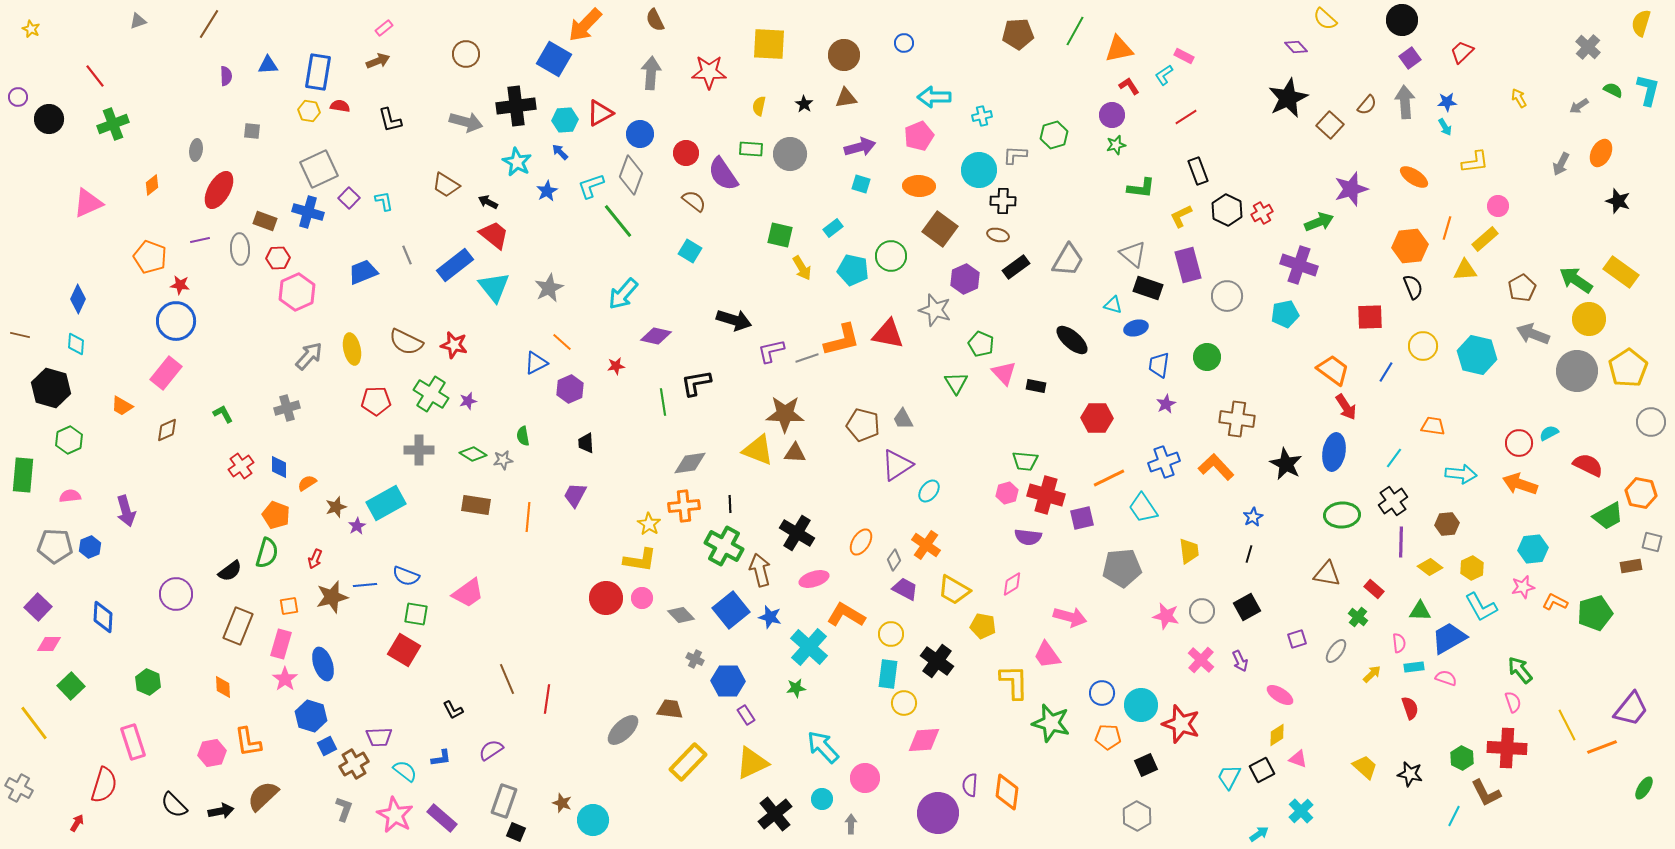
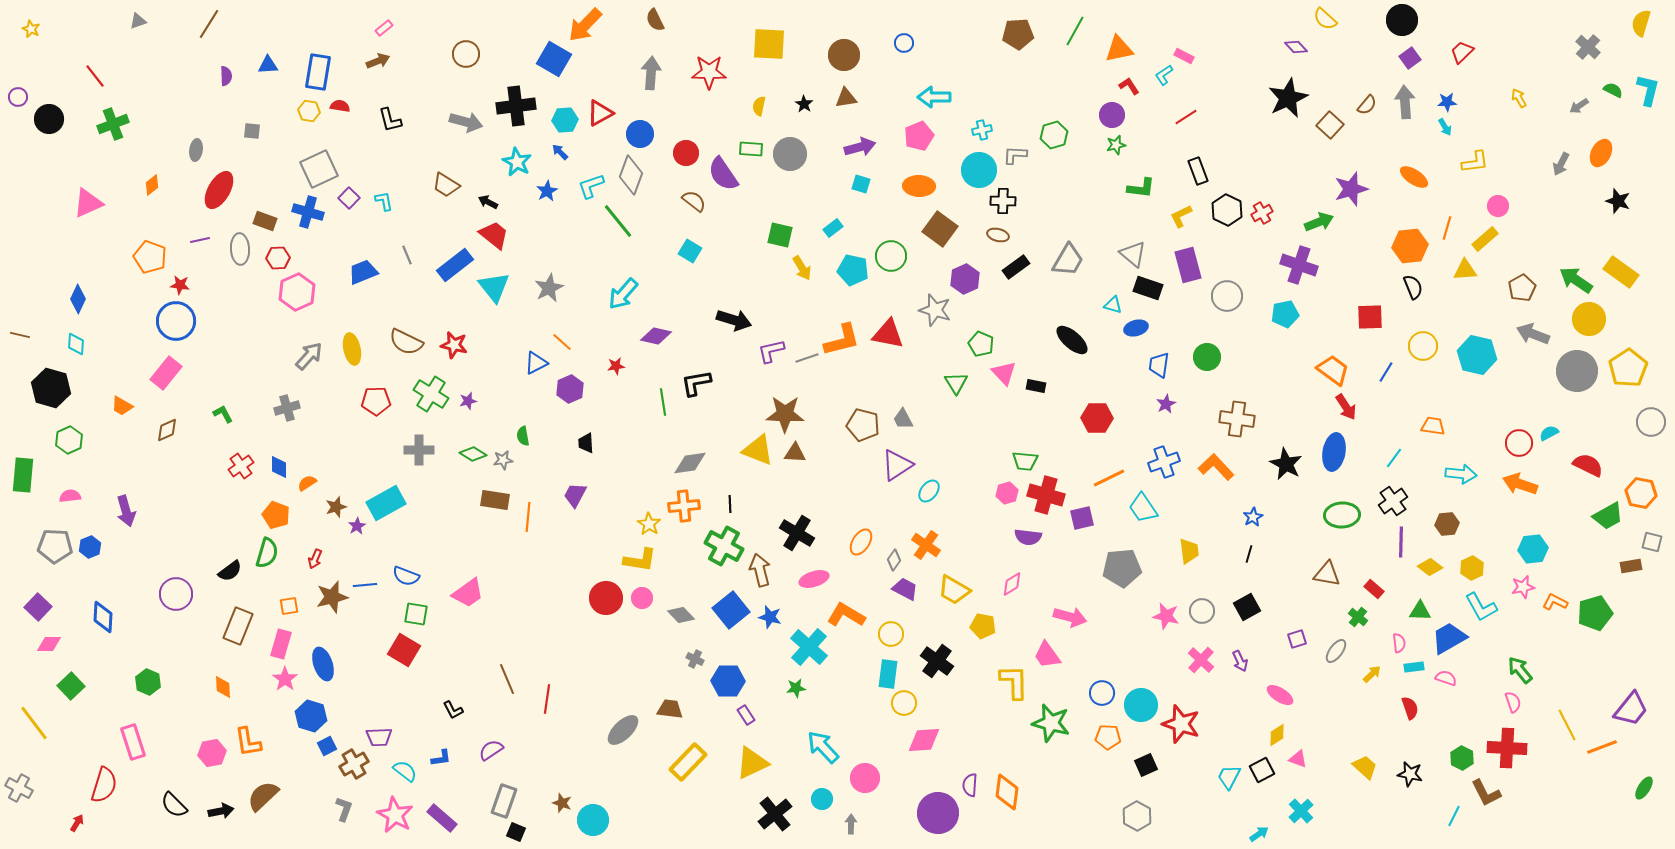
cyan cross at (982, 116): moved 14 px down
brown rectangle at (476, 505): moved 19 px right, 5 px up
